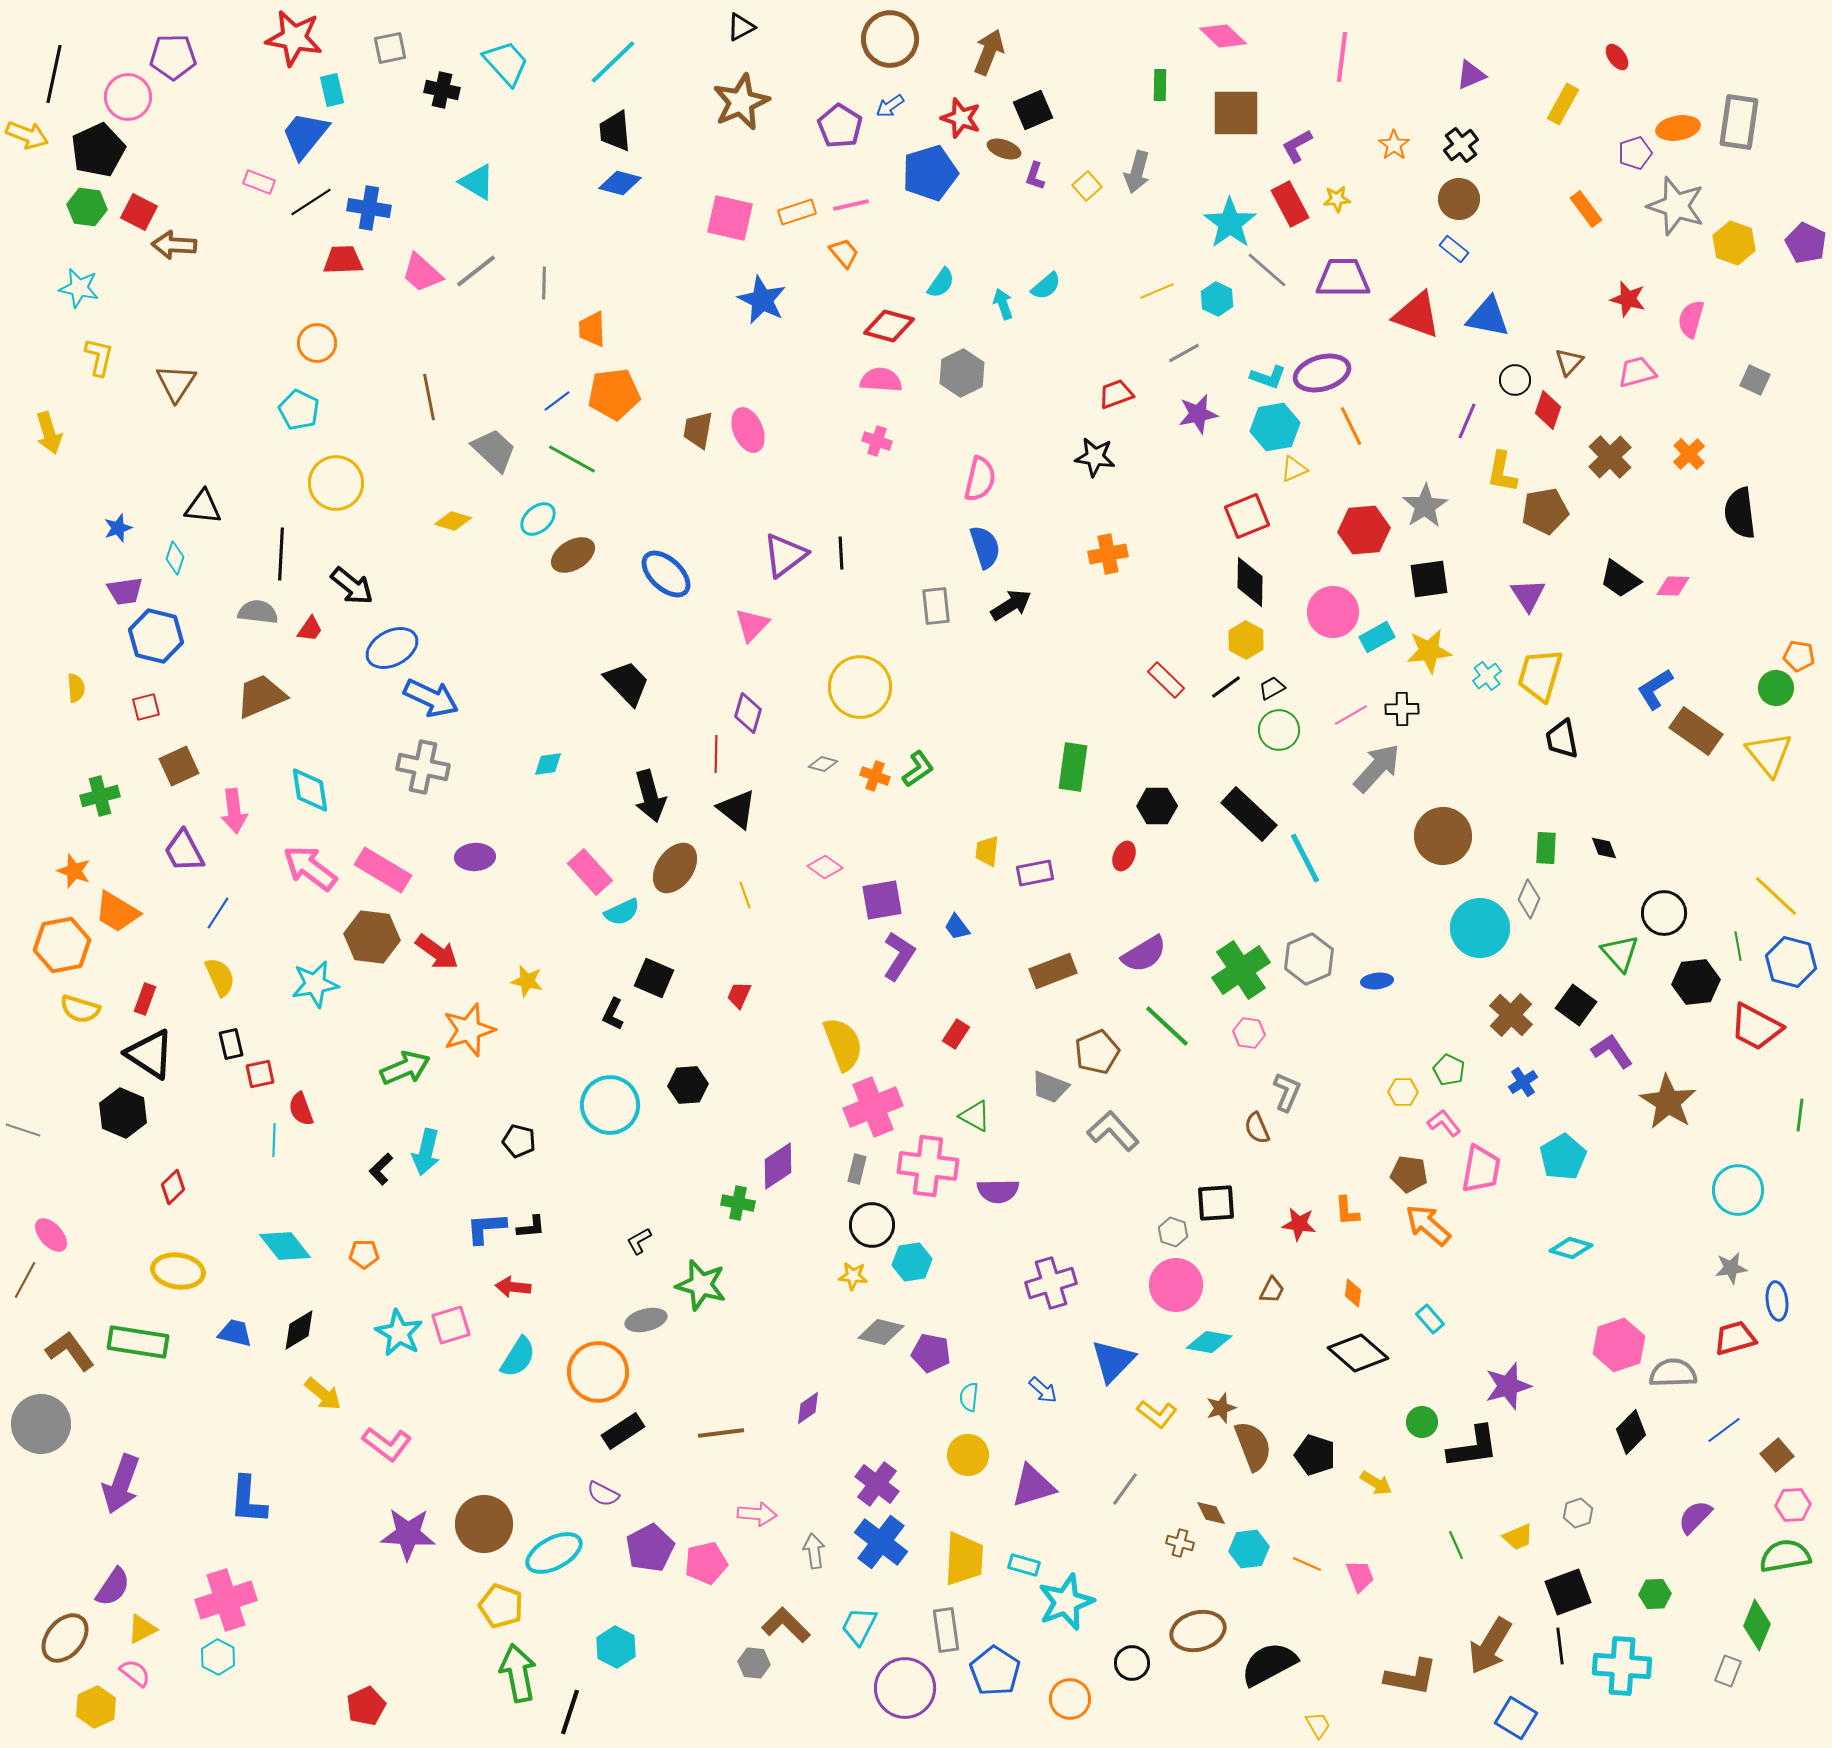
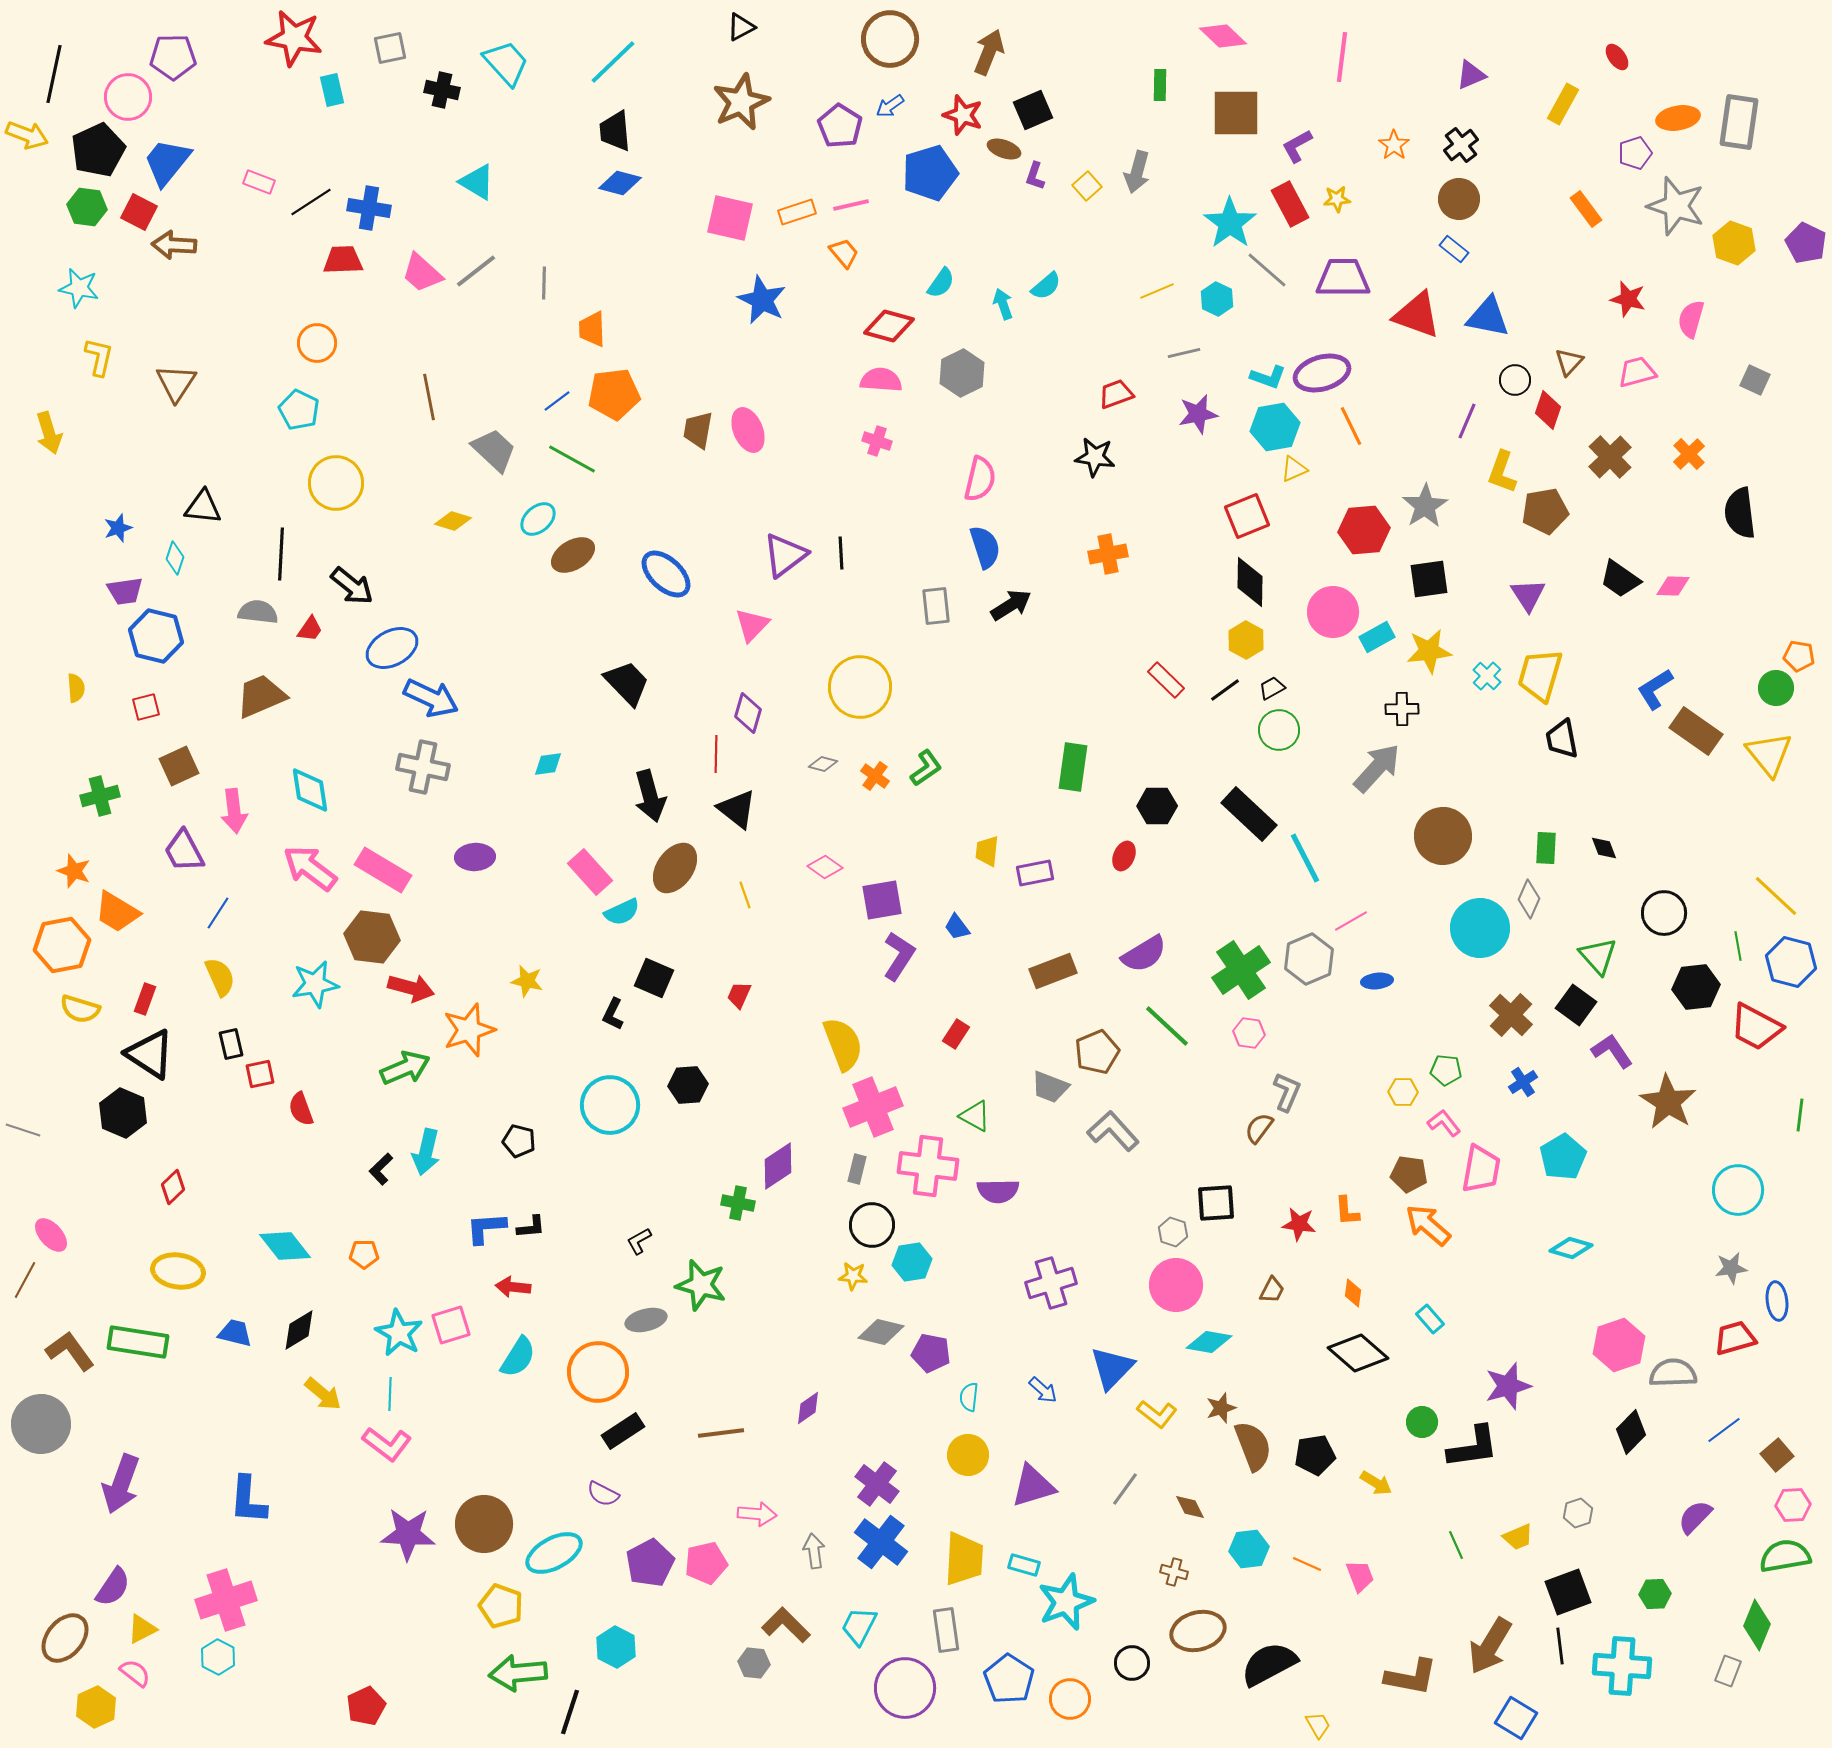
red star at (961, 118): moved 2 px right, 3 px up
orange ellipse at (1678, 128): moved 10 px up
blue trapezoid at (305, 135): moved 138 px left, 27 px down
gray line at (1184, 353): rotated 16 degrees clockwise
yellow L-shape at (1502, 472): rotated 9 degrees clockwise
cyan cross at (1487, 676): rotated 8 degrees counterclockwise
black line at (1226, 687): moved 1 px left, 3 px down
pink line at (1351, 715): moved 206 px down
green L-shape at (918, 769): moved 8 px right, 1 px up
orange cross at (875, 776): rotated 16 degrees clockwise
red arrow at (437, 952): moved 26 px left, 36 px down; rotated 21 degrees counterclockwise
green triangle at (1620, 953): moved 22 px left, 3 px down
black hexagon at (1696, 982): moved 5 px down
green pentagon at (1449, 1070): moved 3 px left; rotated 20 degrees counterclockwise
brown semicircle at (1257, 1128): moved 2 px right; rotated 60 degrees clockwise
cyan line at (274, 1140): moved 116 px right, 254 px down
blue triangle at (1113, 1361): moved 1 px left, 7 px down
black pentagon at (1315, 1455): rotated 27 degrees counterclockwise
brown diamond at (1211, 1513): moved 21 px left, 6 px up
brown cross at (1180, 1543): moved 6 px left, 29 px down
purple pentagon at (650, 1548): moved 15 px down
blue pentagon at (995, 1671): moved 14 px right, 8 px down
green arrow at (518, 1673): rotated 84 degrees counterclockwise
